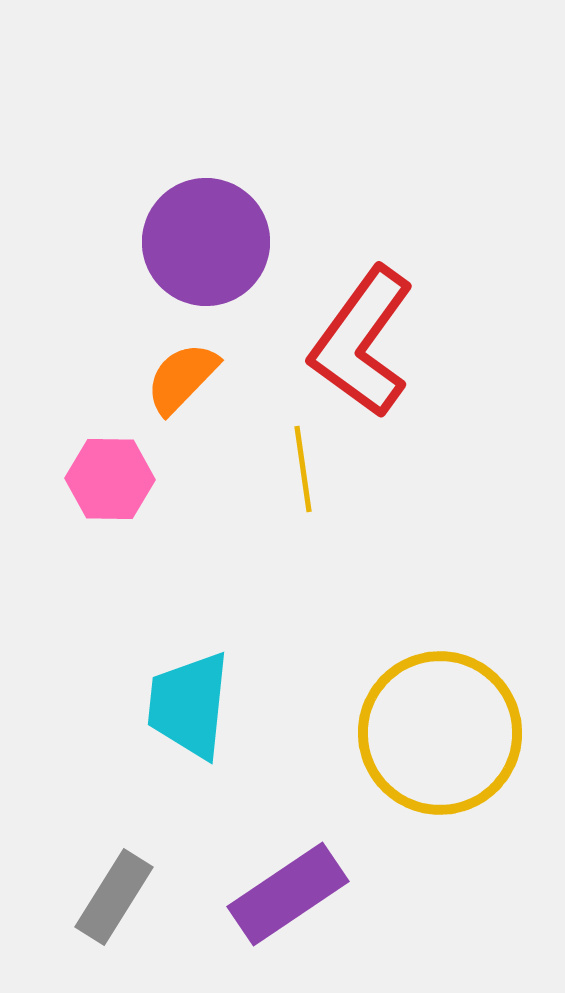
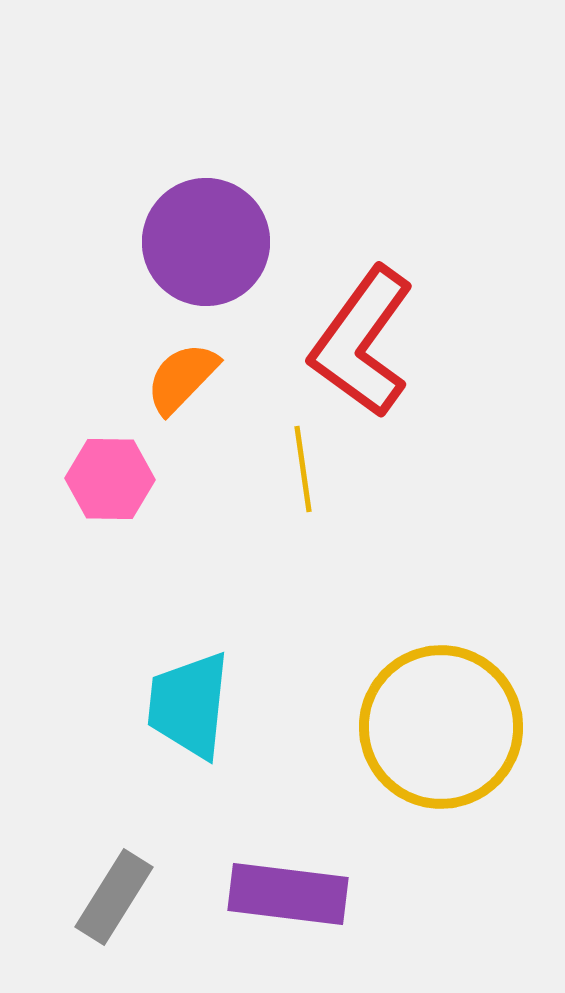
yellow circle: moved 1 px right, 6 px up
purple rectangle: rotated 41 degrees clockwise
